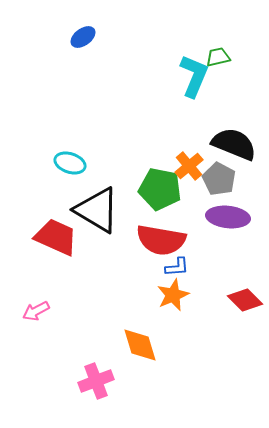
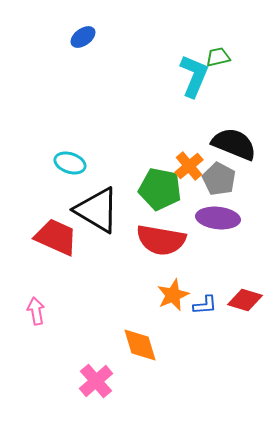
purple ellipse: moved 10 px left, 1 px down
blue L-shape: moved 28 px right, 38 px down
red diamond: rotated 28 degrees counterclockwise
pink arrow: rotated 108 degrees clockwise
pink cross: rotated 20 degrees counterclockwise
